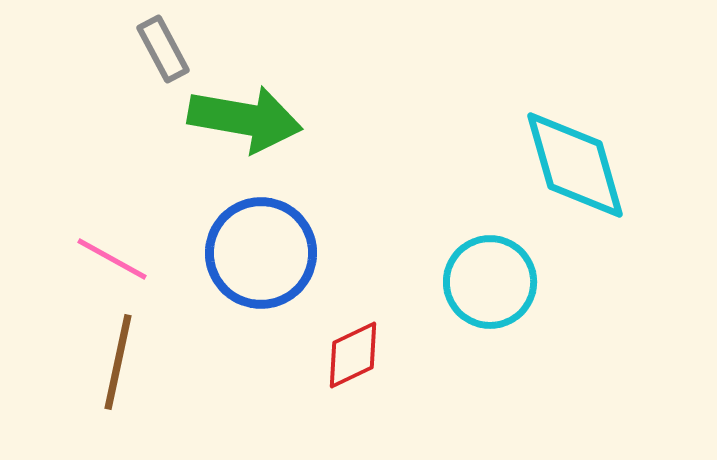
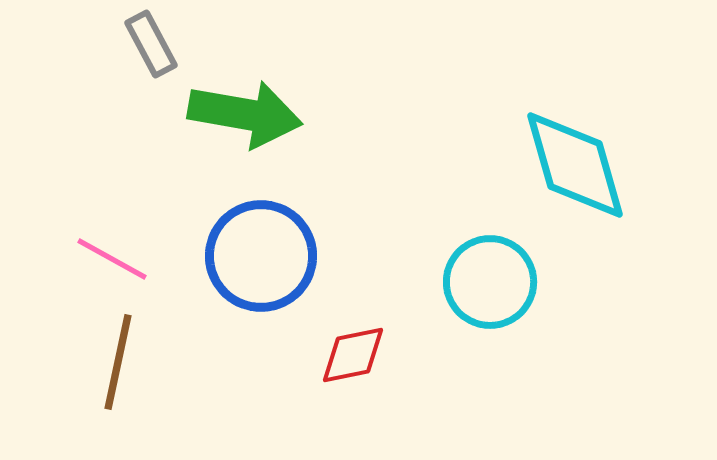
gray rectangle: moved 12 px left, 5 px up
green arrow: moved 5 px up
blue circle: moved 3 px down
red diamond: rotated 14 degrees clockwise
